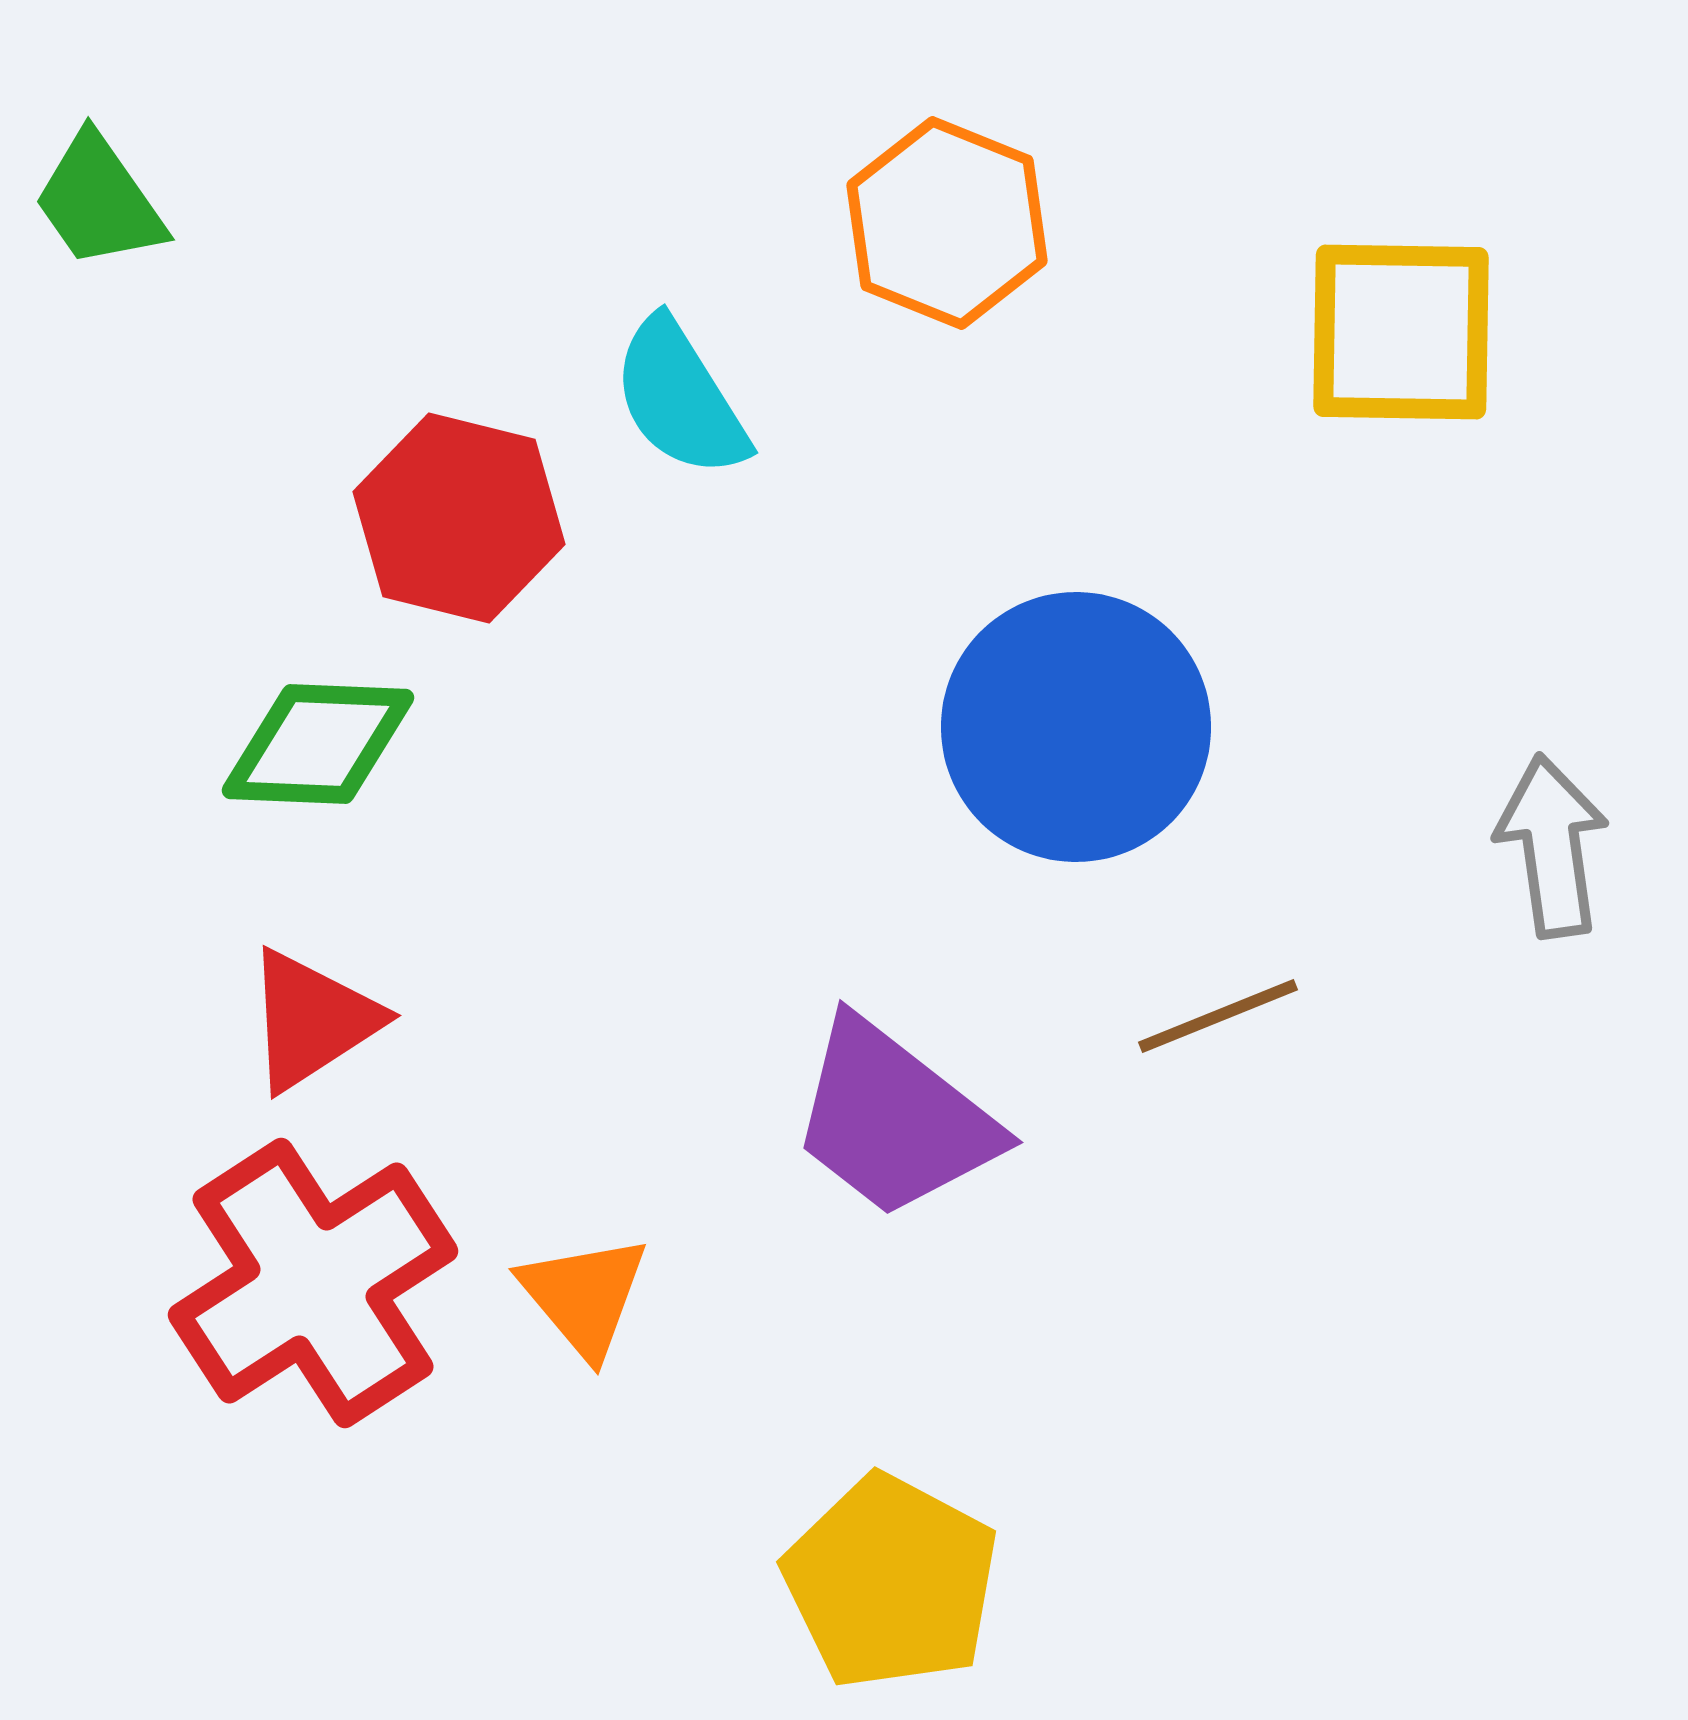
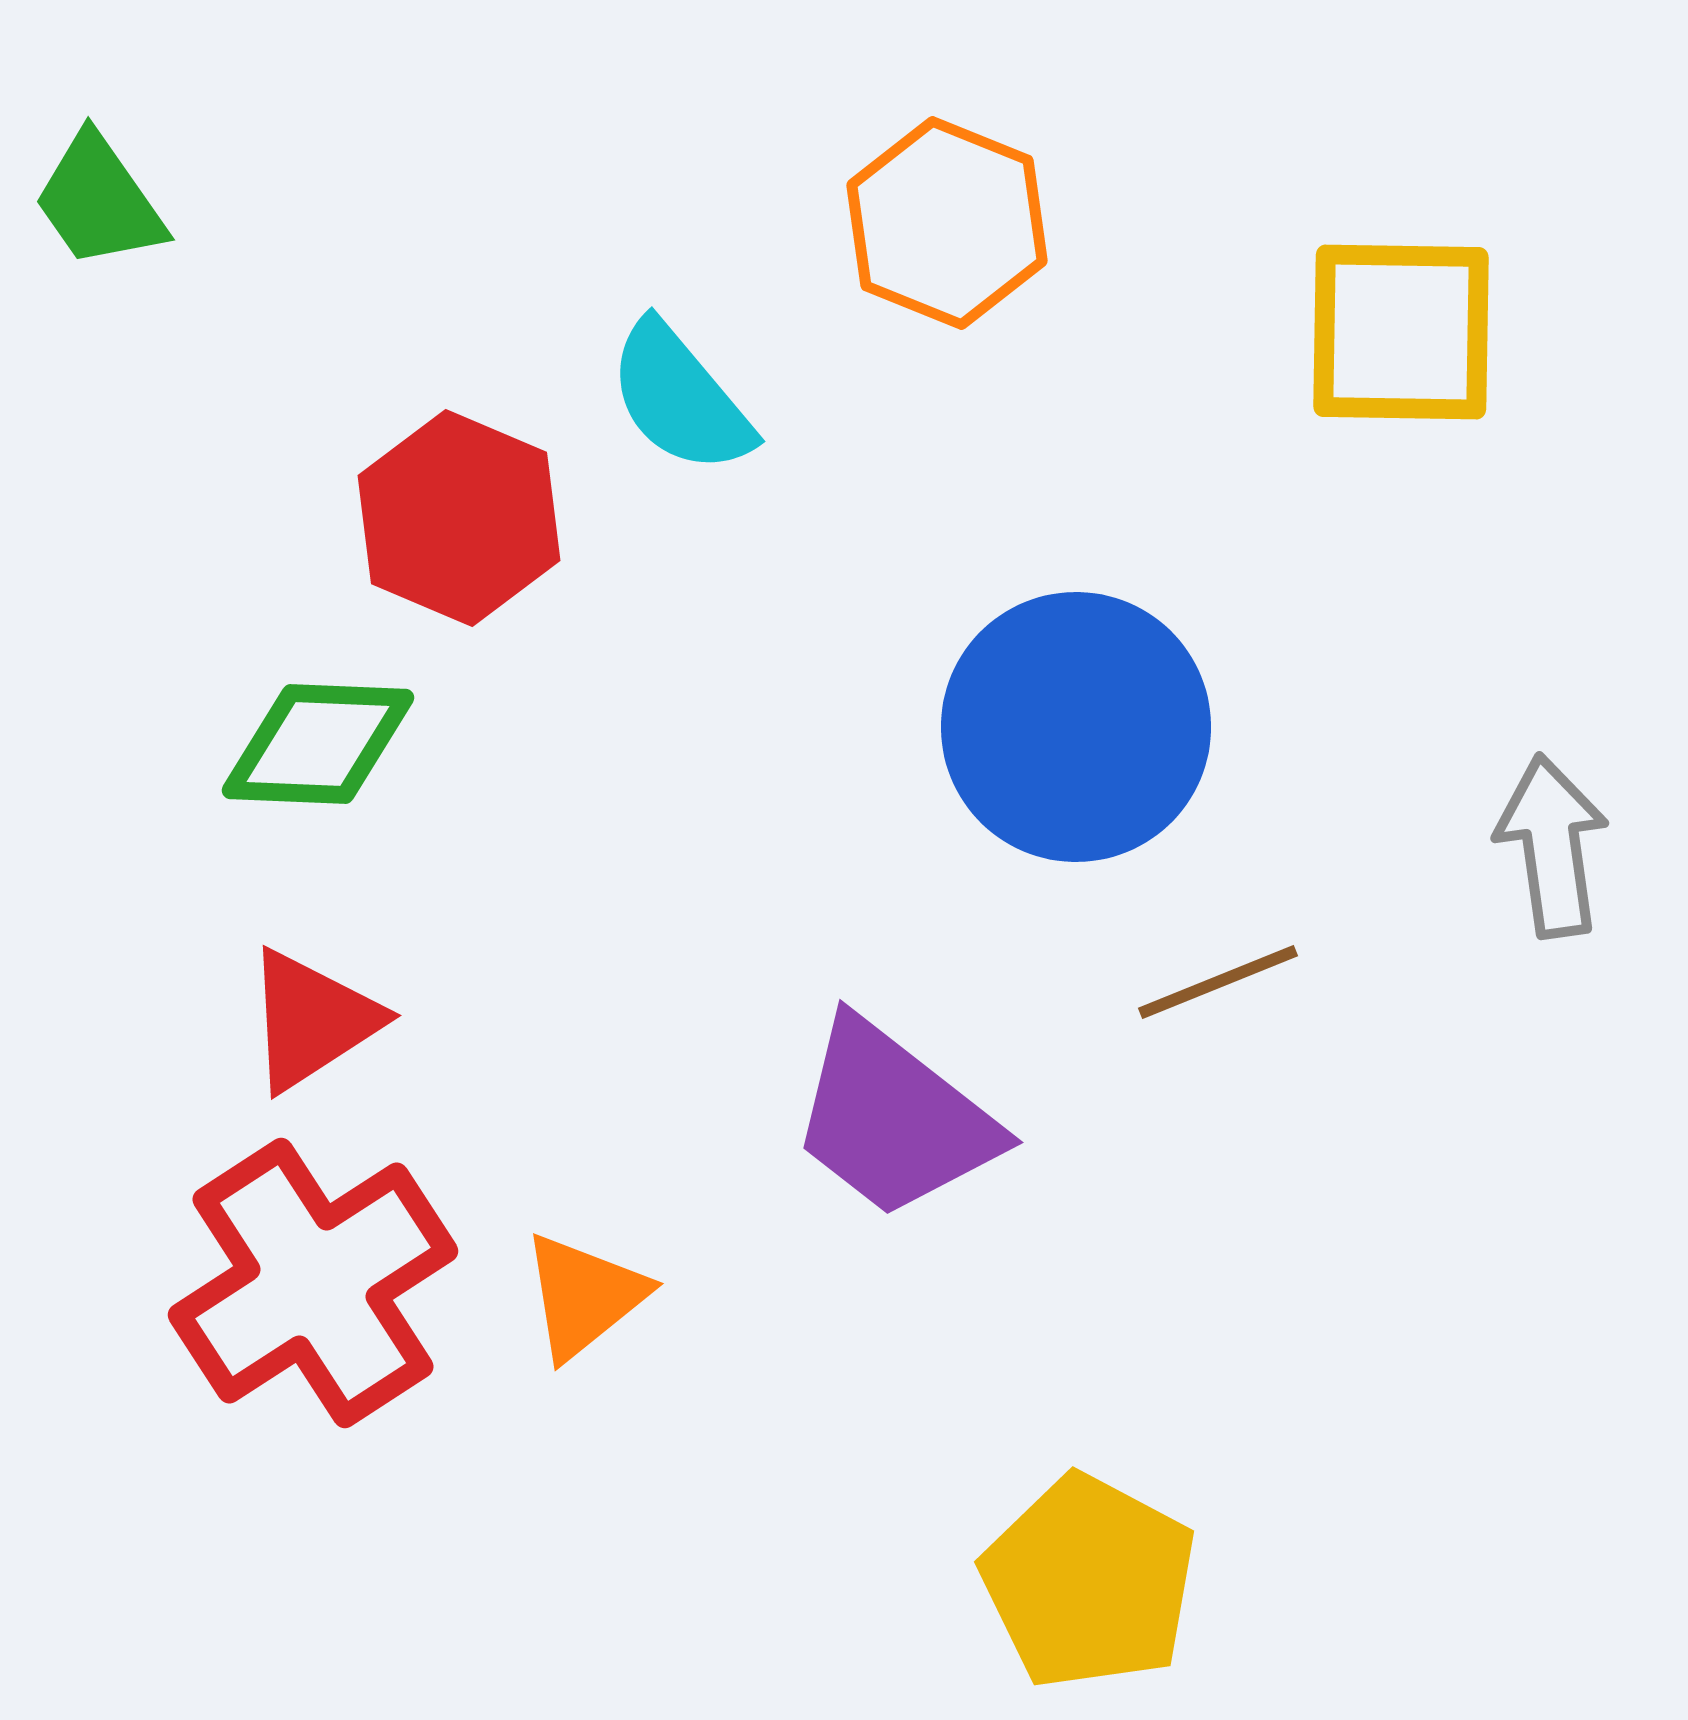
cyan semicircle: rotated 8 degrees counterclockwise
red hexagon: rotated 9 degrees clockwise
brown line: moved 34 px up
orange triangle: rotated 31 degrees clockwise
yellow pentagon: moved 198 px right
